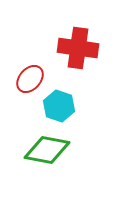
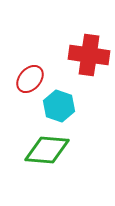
red cross: moved 11 px right, 7 px down
green diamond: rotated 6 degrees counterclockwise
